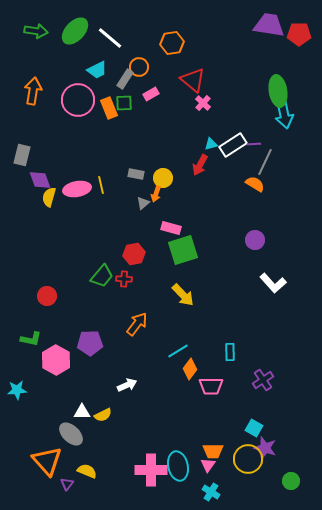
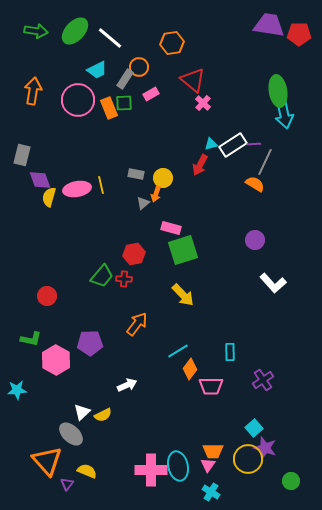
white triangle at (82, 412): rotated 42 degrees counterclockwise
cyan square at (254, 428): rotated 18 degrees clockwise
